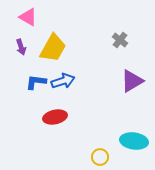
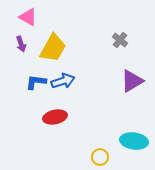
purple arrow: moved 3 px up
